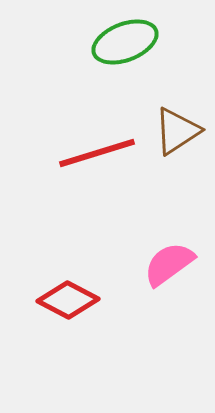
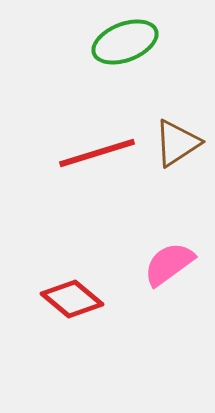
brown triangle: moved 12 px down
red diamond: moved 4 px right, 1 px up; rotated 12 degrees clockwise
